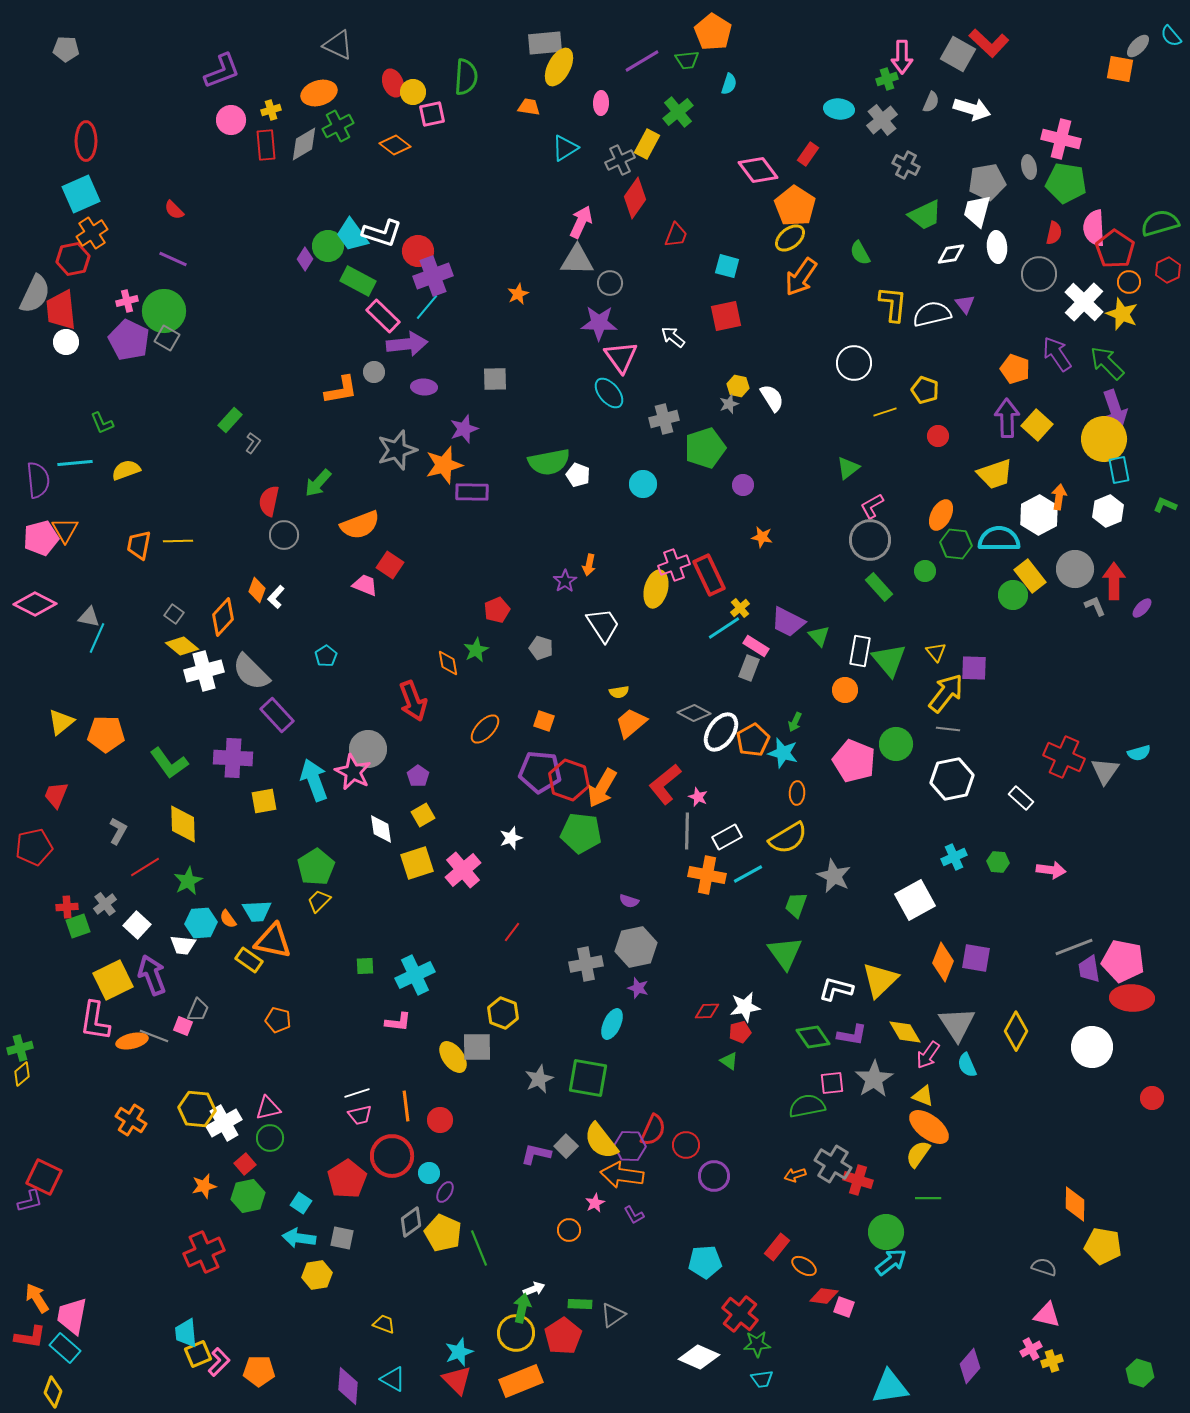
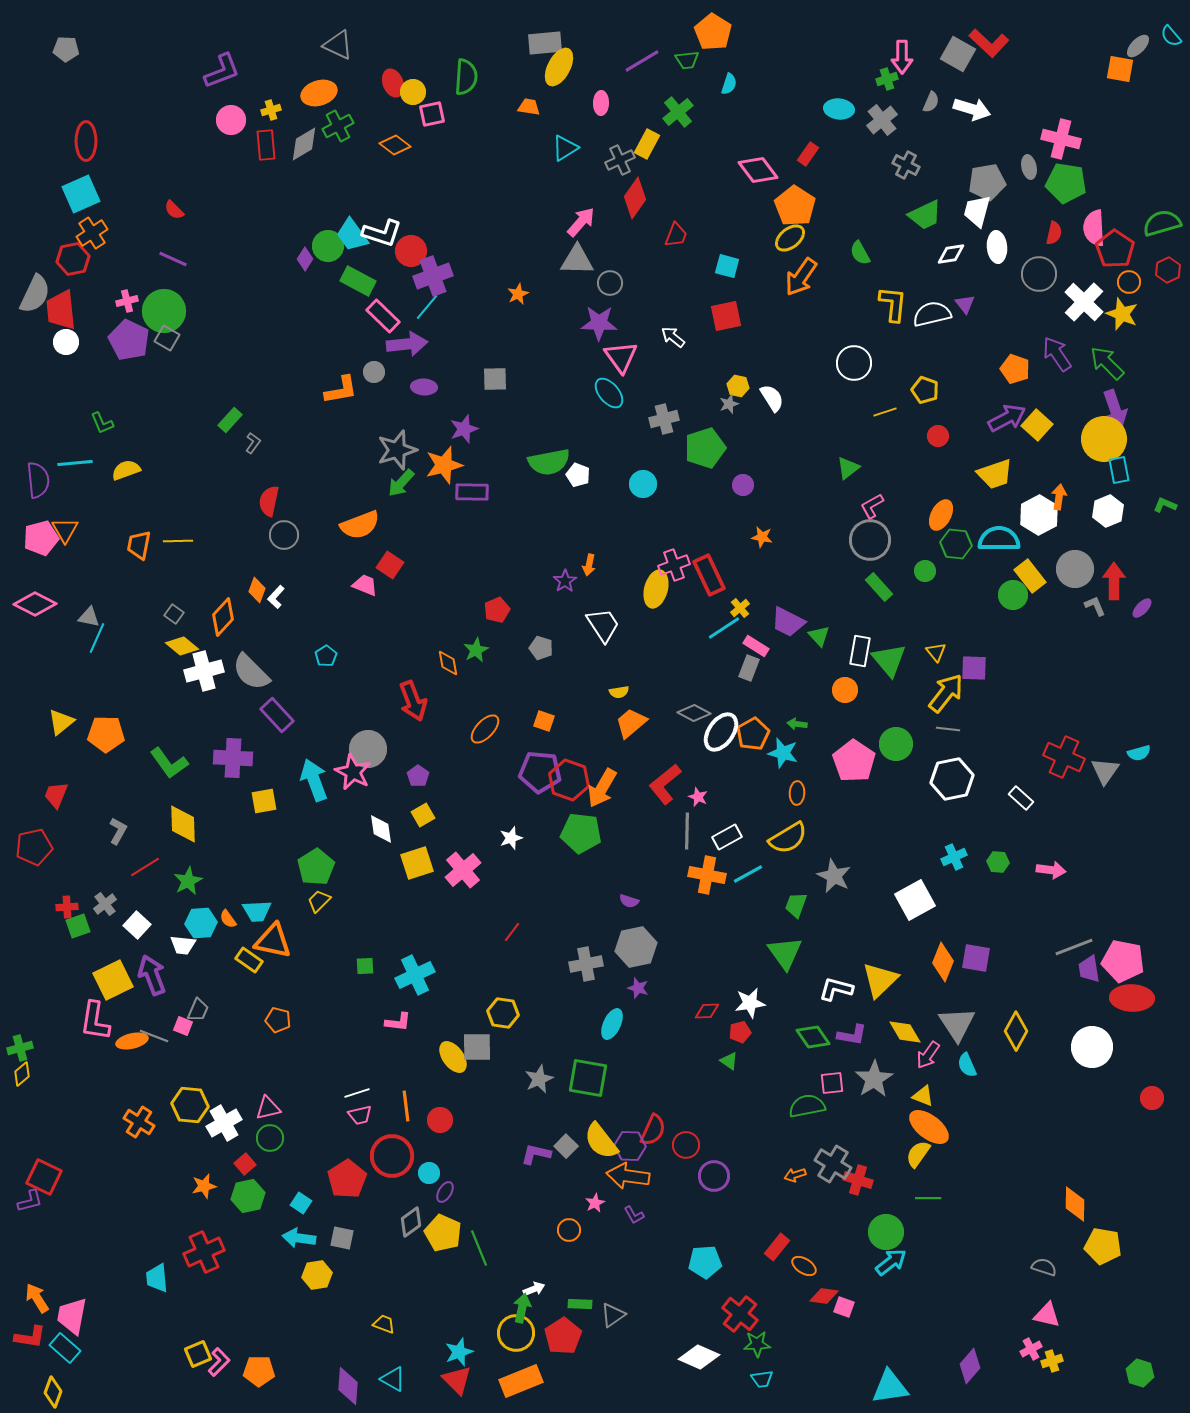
pink arrow at (581, 222): rotated 16 degrees clockwise
green semicircle at (1160, 223): moved 2 px right
red circle at (418, 251): moved 7 px left
purple arrow at (1007, 418): rotated 63 degrees clockwise
green arrow at (318, 483): moved 83 px right
green arrow at (795, 722): moved 2 px right, 2 px down; rotated 72 degrees clockwise
orange pentagon at (753, 740): moved 6 px up
pink pentagon at (854, 761): rotated 12 degrees clockwise
white star at (745, 1007): moved 5 px right, 4 px up
yellow hexagon at (503, 1013): rotated 12 degrees counterclockwise
yellow hexagon at (197, 1109): moved 7 px left, 4 px up
orange cross at (131, 1120): moved 8 px right, 2 px down
orange arrow at (622, 1175): moved 6 px right, 1 px down
cyan trapezoid at (186, 1333): moved 29 px left, 55 px up
